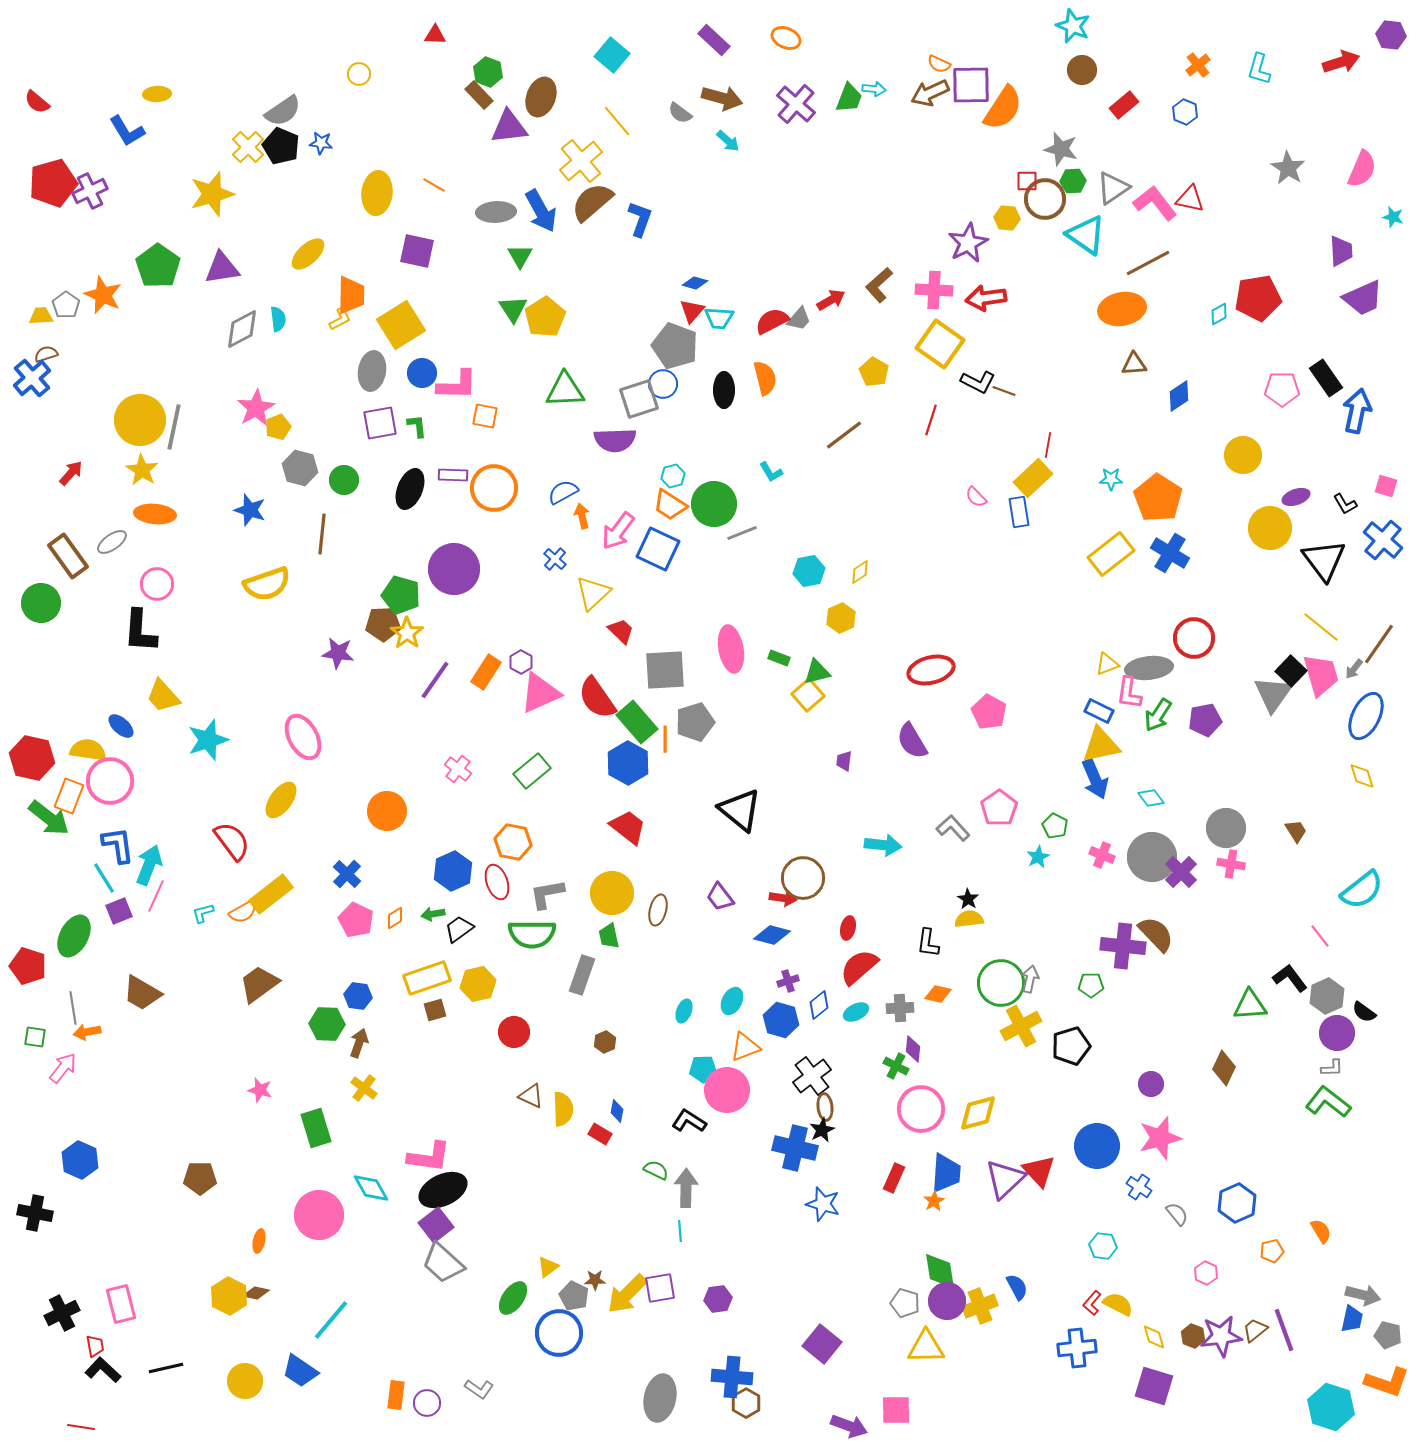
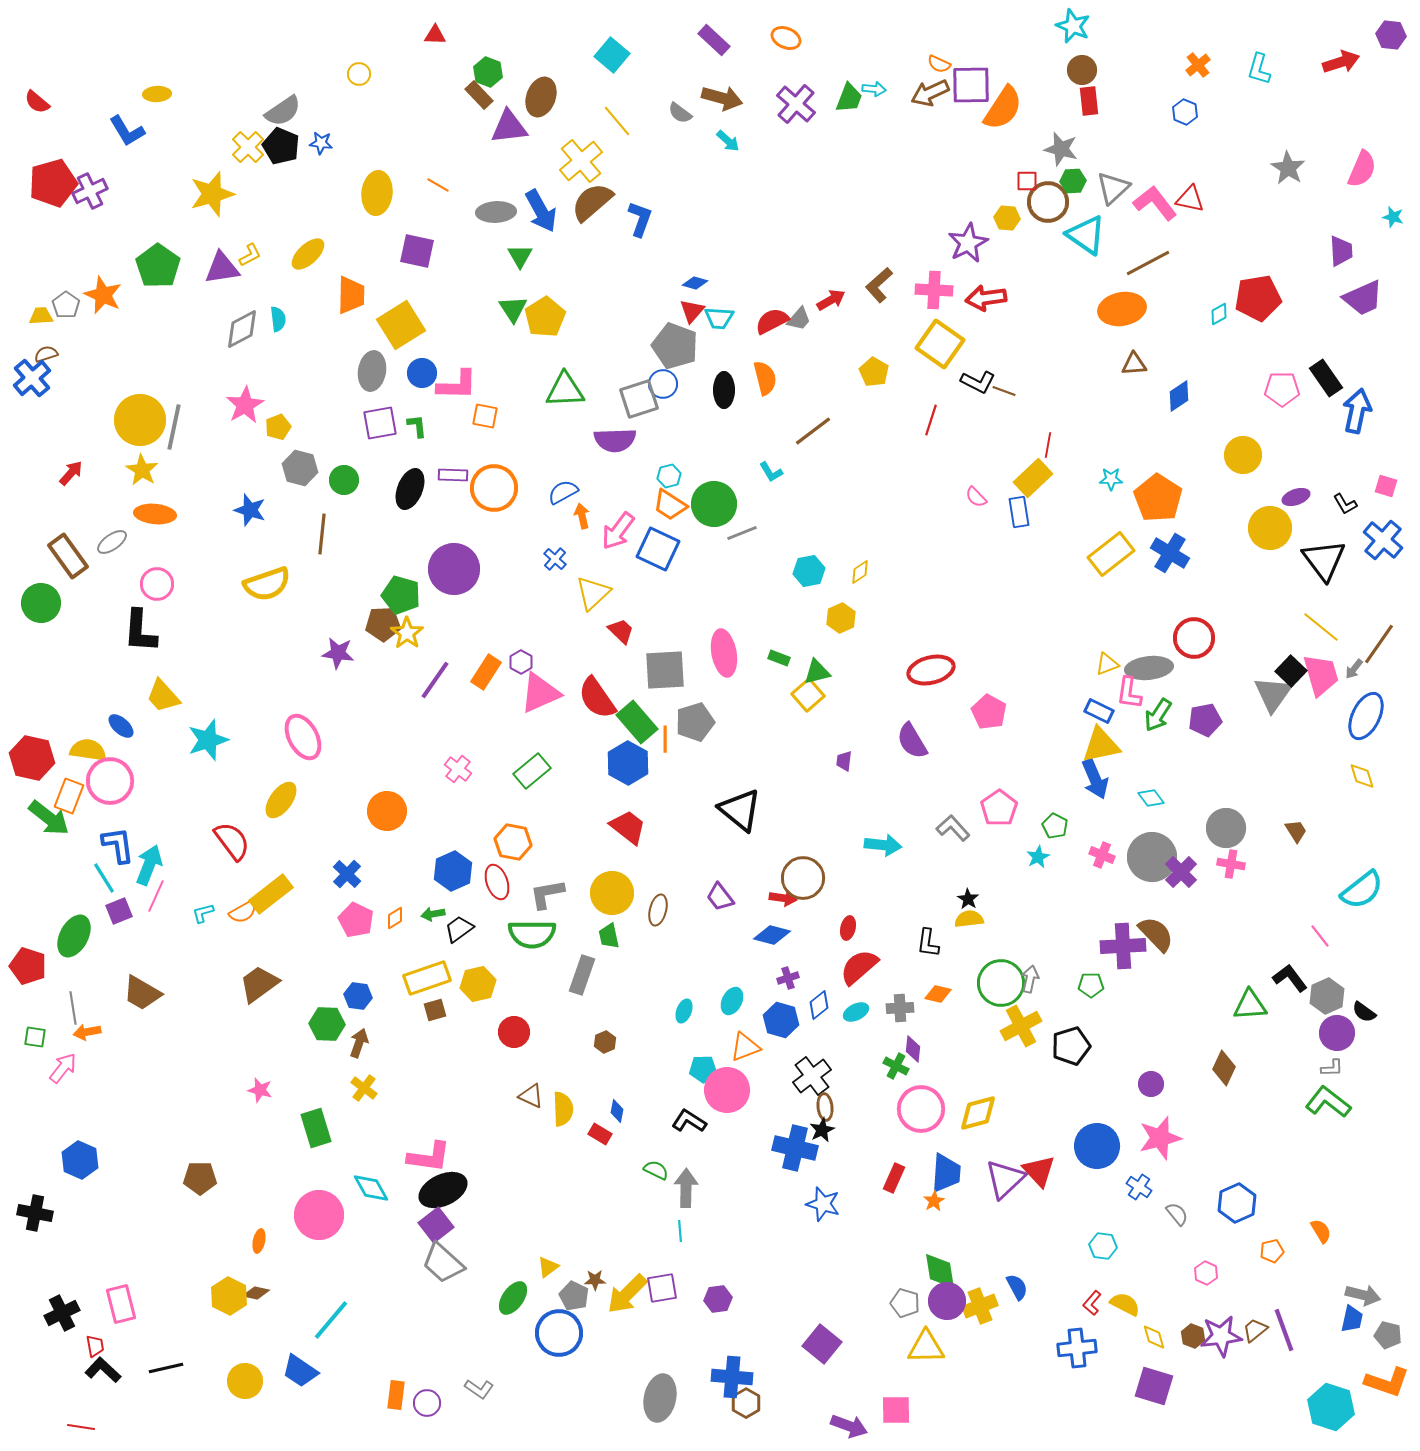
red rectangle at (1124, 105): moved 35 px left, 4 px up; rotated 56 degrees counterclockwise
orange line at (434, 185): moved 4 px right
gray triangle at (1113, 188): rotated 9 degrees counterclockwise
brown circle at (1045, 199): moved 3 px right, 3 px down
yellow L-shape at (340, 319): moved 90 px left, 64 px up
pink star at (256, 408): moved 11 px left, 3 px up
brown line at (844, 435): moved 31 px left, 4 px up
cyan hexagon at (673, 476): moved 4 px left
pink ellipse at (731, 649): moved 7 px left, 4 px down
purple cross at (1123, 946): rotated 9 degrees counterclockwise
purple cross at (788, 981): moved 3 px up
purple square at (660, 1288): moved 2 px right
yellow semicircle at (1118, 1304): moved 7 px right
